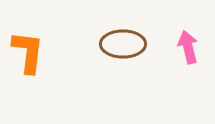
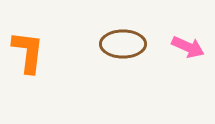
pink arrow: rotated 128 degrees clockwise
